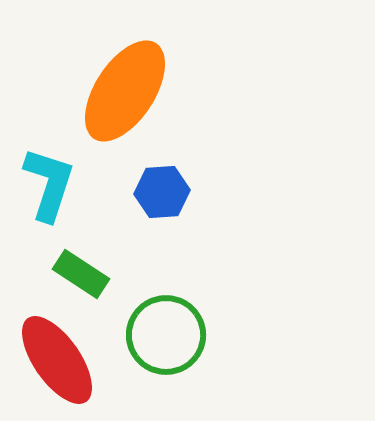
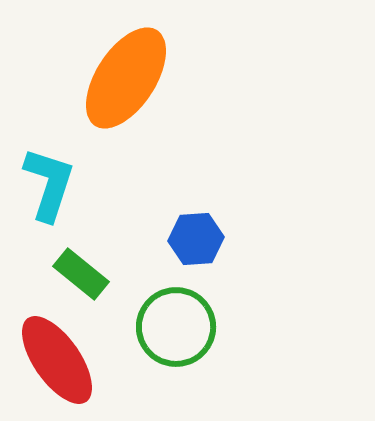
orange ellipse: moved 1 px right, 13 px up
blue hexagon: moved 34 px right, 47 px down
green rectangle: rotated 6 degrees clockwise
green circle: moved 10 px right, 8 px up
